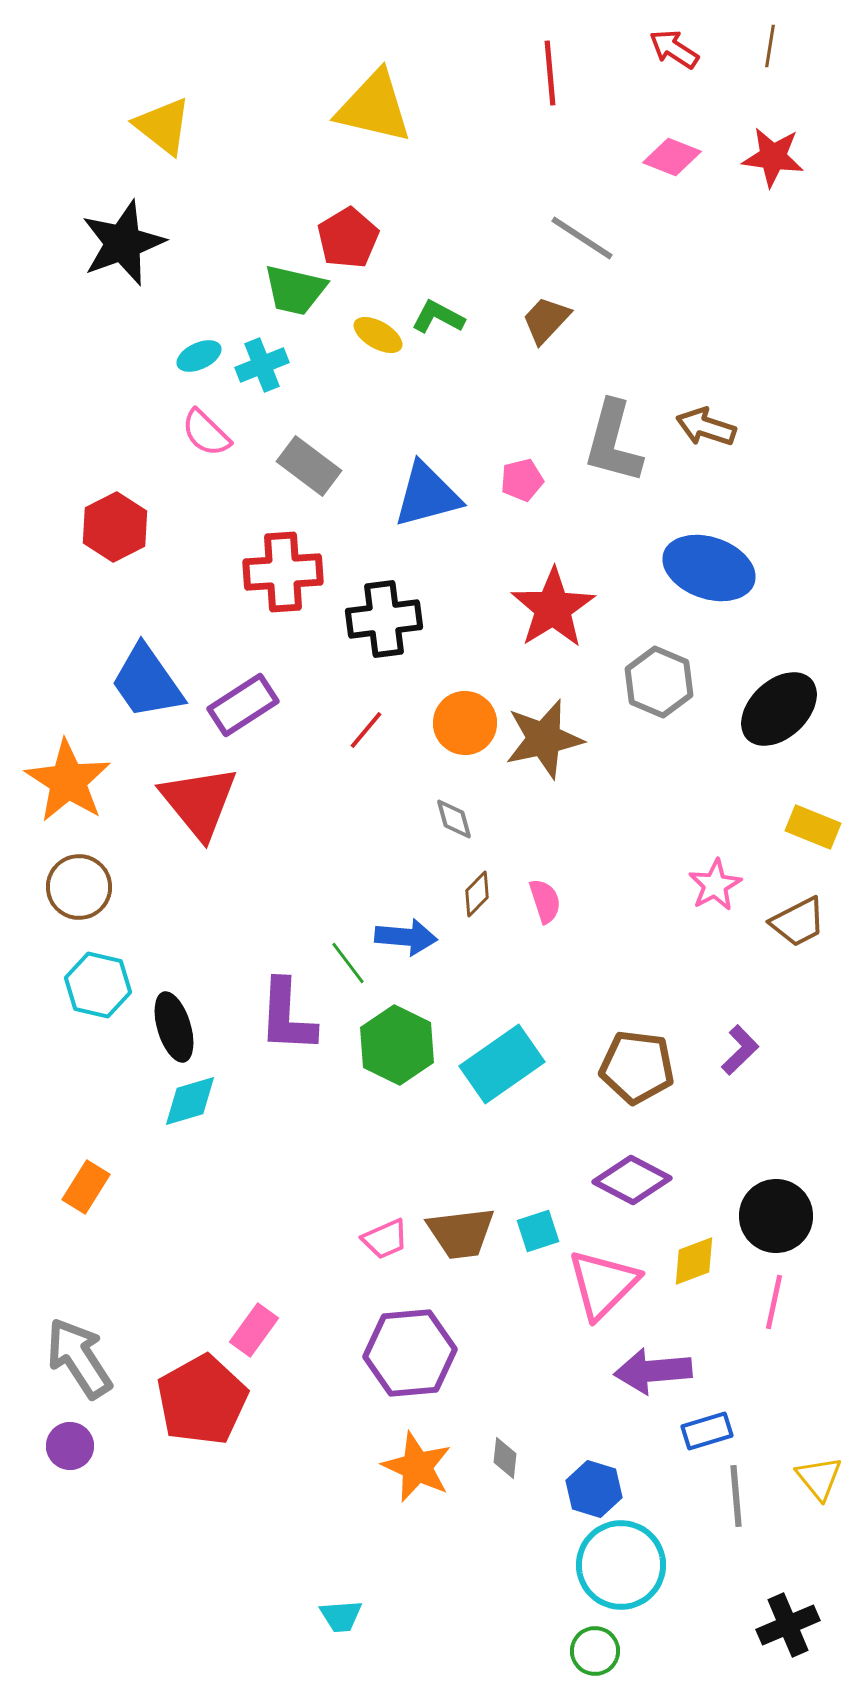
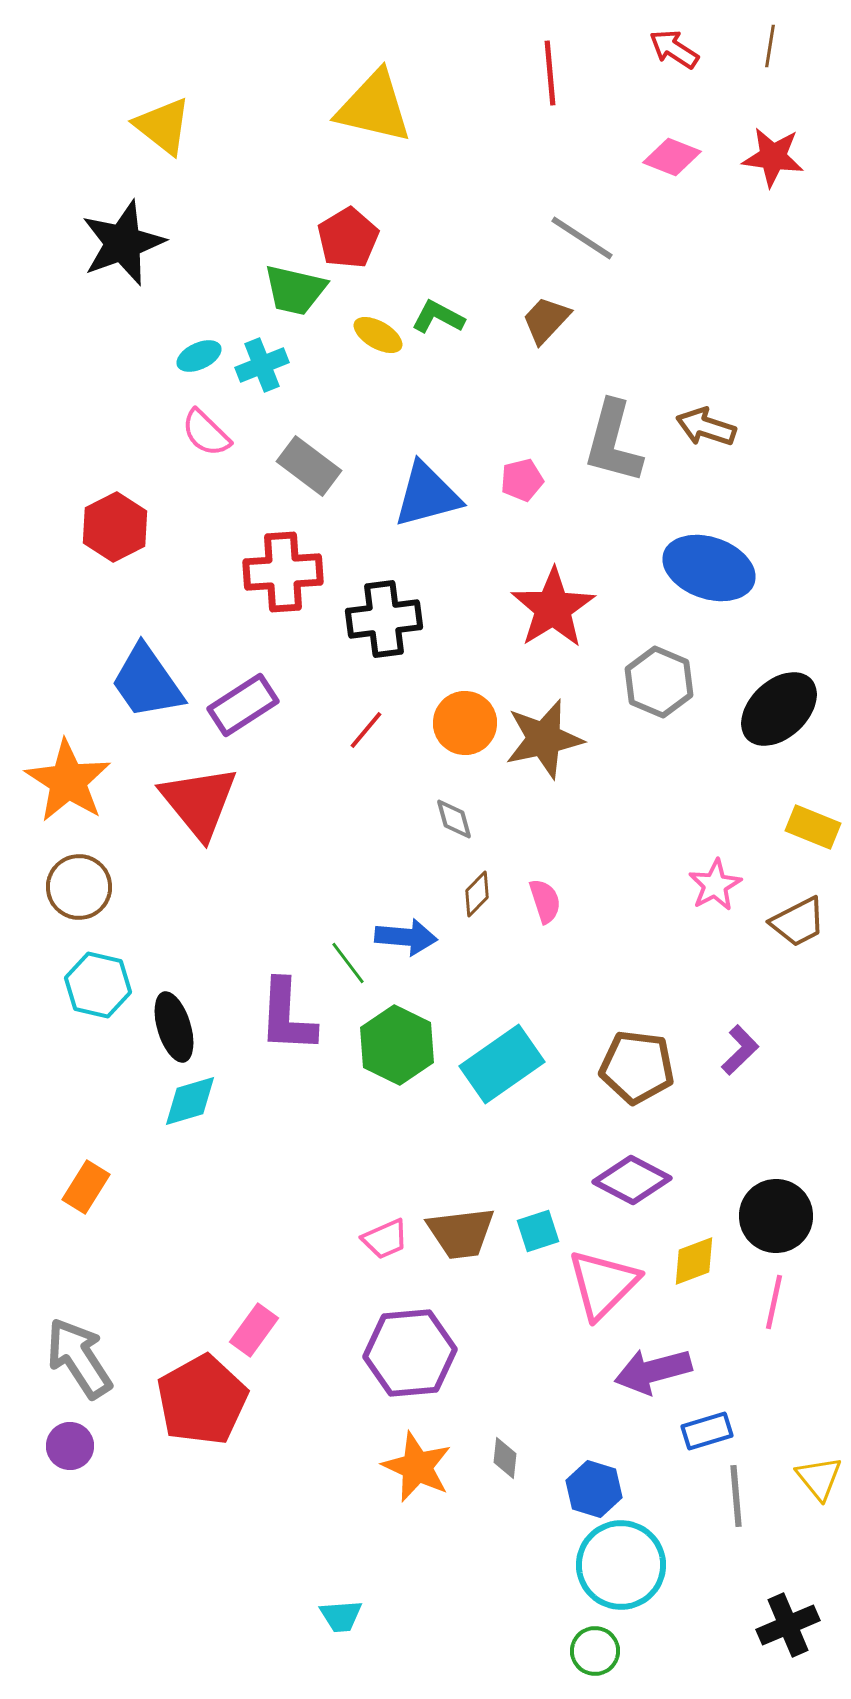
purple arrow at (653, 1371): rotated 10 degrees counterclockwise
